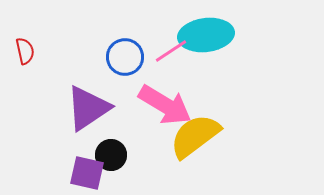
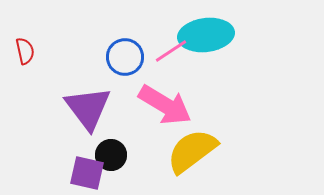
purple triangle: rotated 33 degrees counterclockwise
yellow semicircle: moved 3 px left, 15 px down
